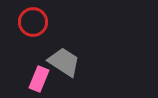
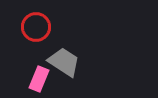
red circle: moved 3 px right, 5 px down
